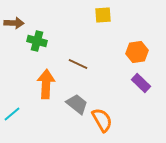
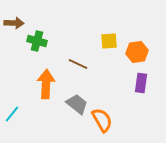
yellow square: moved 6 px right, 26 px down
purple rectangle: rotated 54 degrees clockwise
cyan line: rotated 12 degrees counterclockwise
